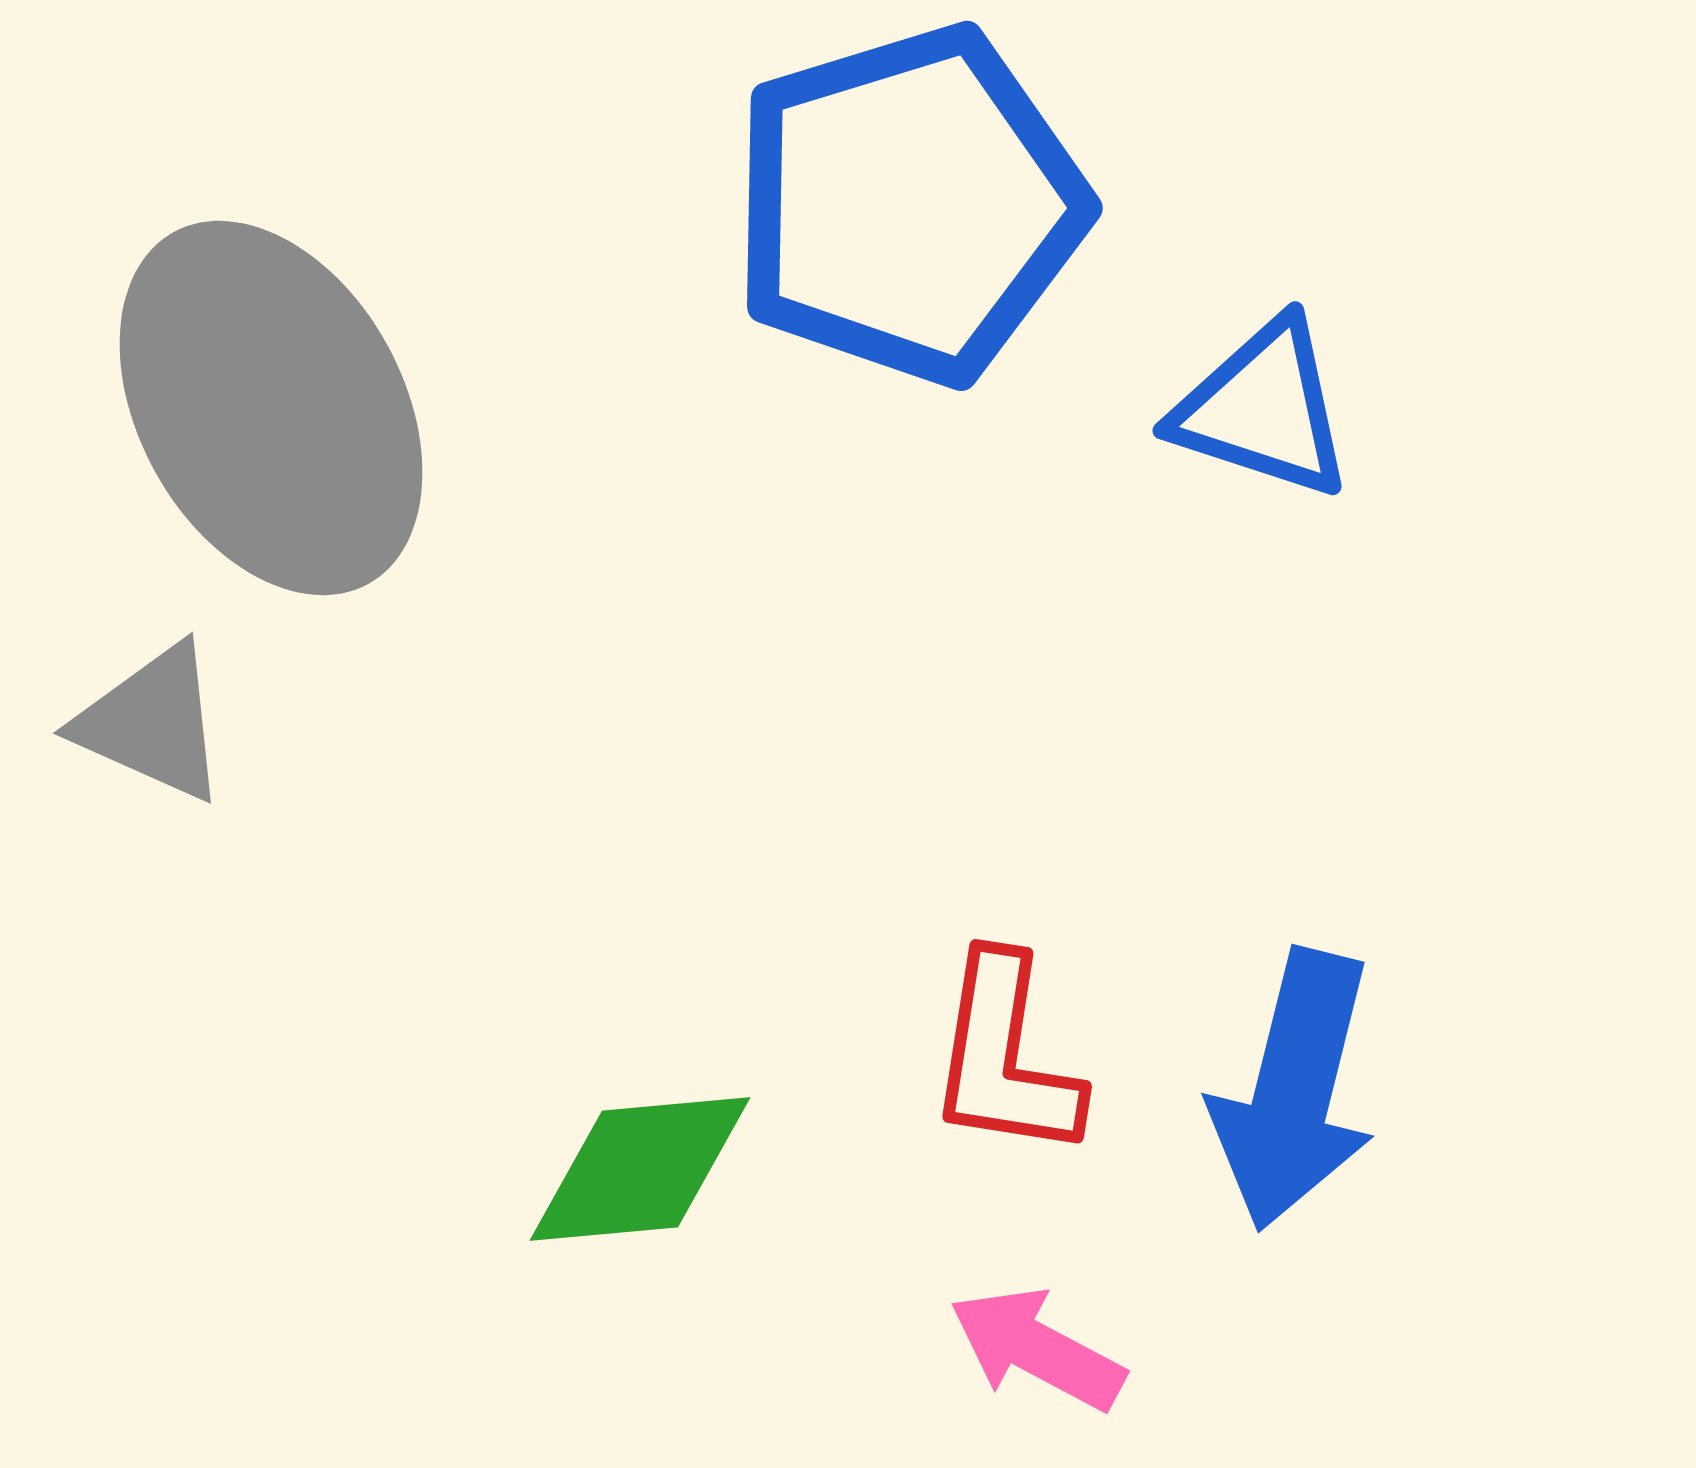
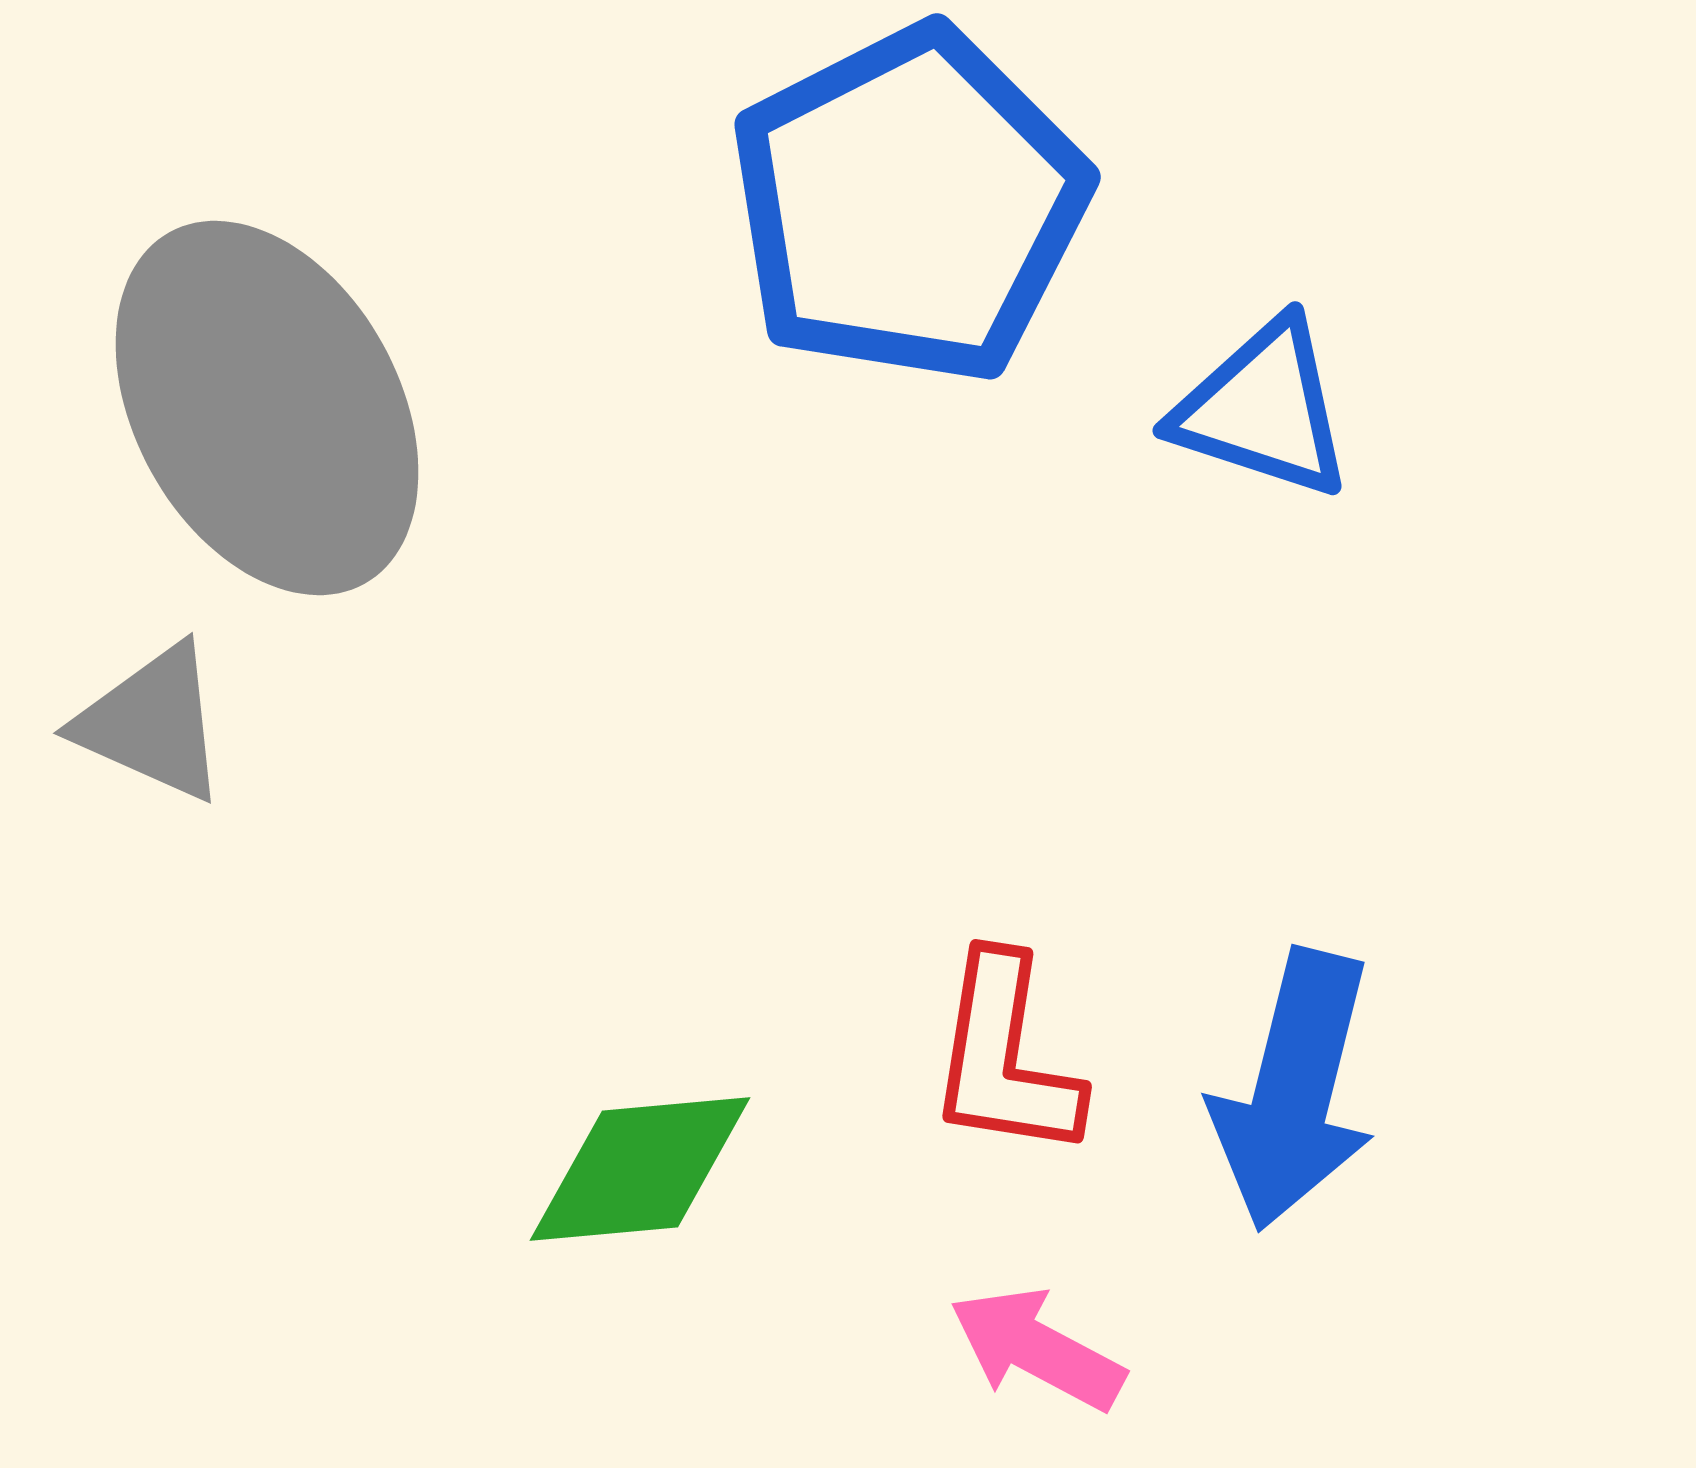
blue pentagon: rotated 10 degrees counterclockwise
gray ellipse: moved 4 px left
